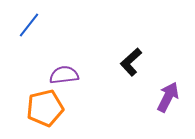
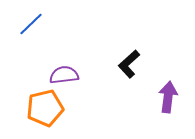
blue line: moved 2 px right, 1 px up; rotated 8 degrees clockwise
black L-shape: moved 2 px left, 2 px down
purple arrow: rotated 20 degrees counterclockwise
